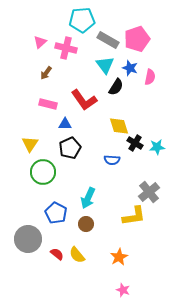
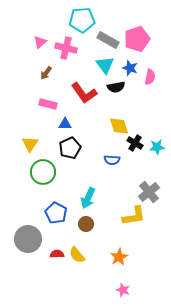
black semicircle: rotated 48 degrees clockwise
red L-shape: moved 7 px up
red semicircle: rotated 40 degrees counterclockwise
